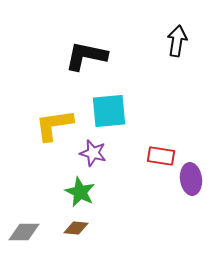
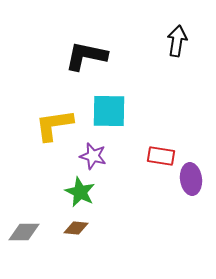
cyan square: rotated 6 degrees clockwise
purple star: moved 3 px down
